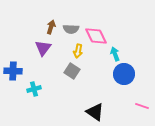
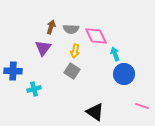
yellow arrow: moved 3 px left
